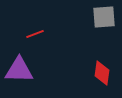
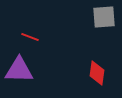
red line: moved 5 px left, 3 px down; rotated 42 degrees clockwise
red diamond: moved 5 px left
